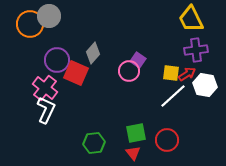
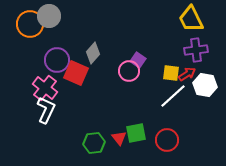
red triangle: moved 14 px left, 15 px up
